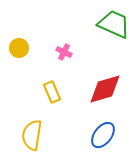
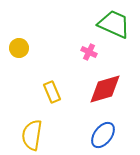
pink cross: moved 25 px right
